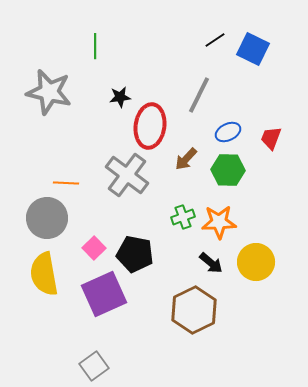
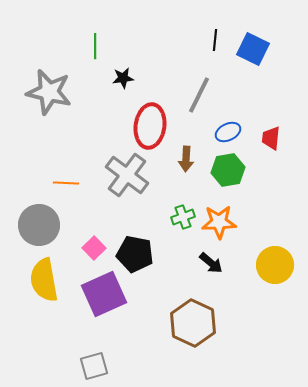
black line: rotated 50 degrees counterclockwise
black star: moved 3 px right, 19 px up
red trapezoid: rotated 15 degrees counterclockwise
brown arrow: rotated 40 degrees counterclockwise
green hexagon: rotated 12 degrees counterclockwise
gray circle: moved 8 px left, 7 px down
yellow circle: moved 19 px right, 3 px down
yellow semicircle: moved 6 px down
brown hexagon: moved 1 px left, 13 px down; rotated 9 degrees counterclockwise
gray square: rotated 20 degrees clockwise
